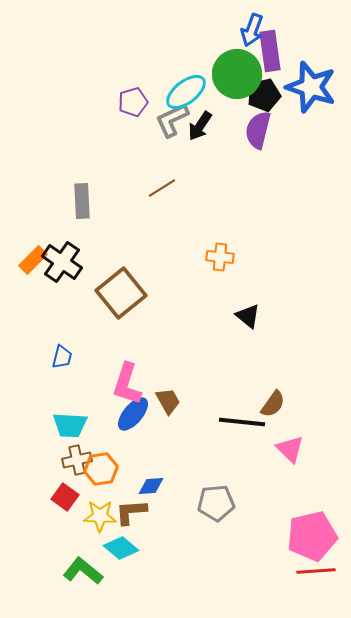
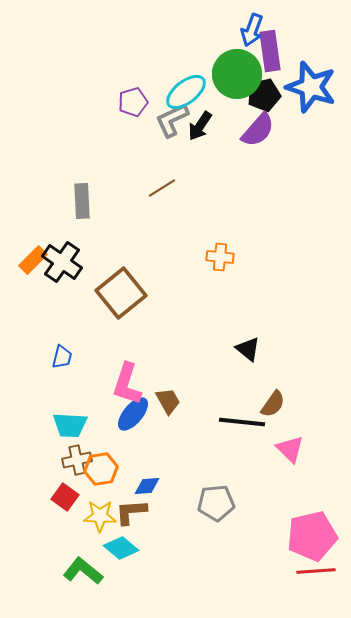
purple semicircle: rotated 153 degrees counterclockwise
black triangle: moved 33 px down
blue diamond: moved 4 px left
